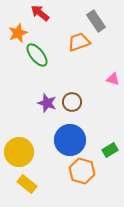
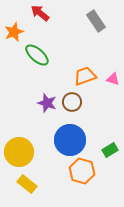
orange star: moved 4 px left, 1 px up
orange trapezoid: moved 6 px right, 34 px down
green ellipse: rotated 10 degrees counterclockwise
